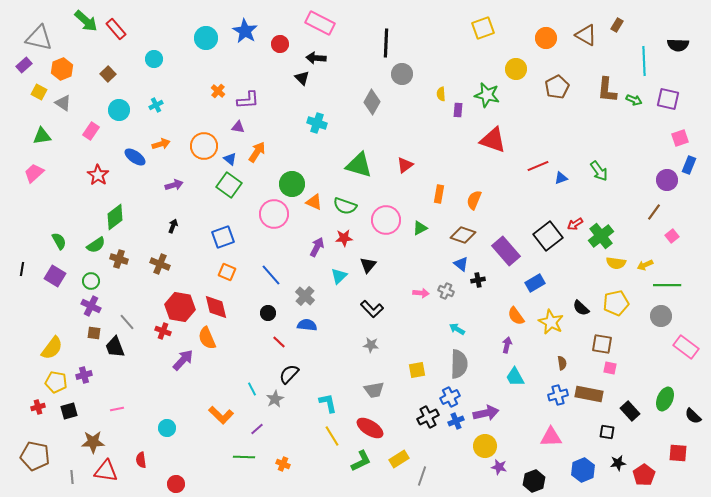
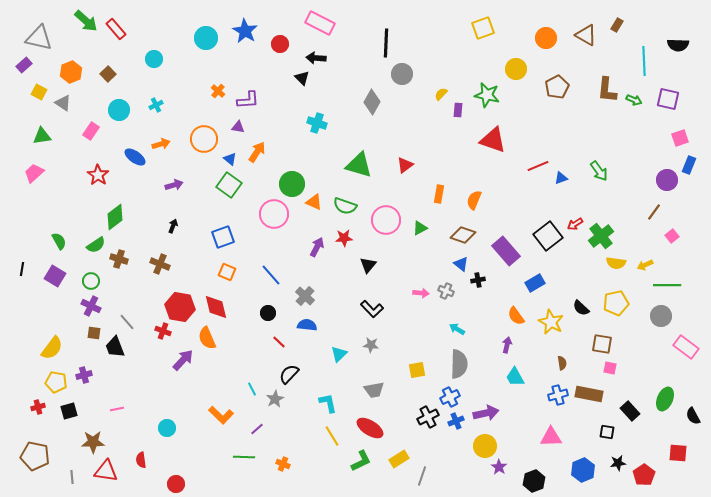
orange hexagon at (62, 69): moved 9 px right, 3 px down
yellow semicircle at (441, 94): rotated 48 degrees clockwise
orange circle at (204, 146): moved 7 px up
cyan triangle at (339, 276): moved 78 px down
black semicircle at (693, 416): rotated 18 degrees clockwise
purple star at (499, 467): rotated 21 degrees clockwise
